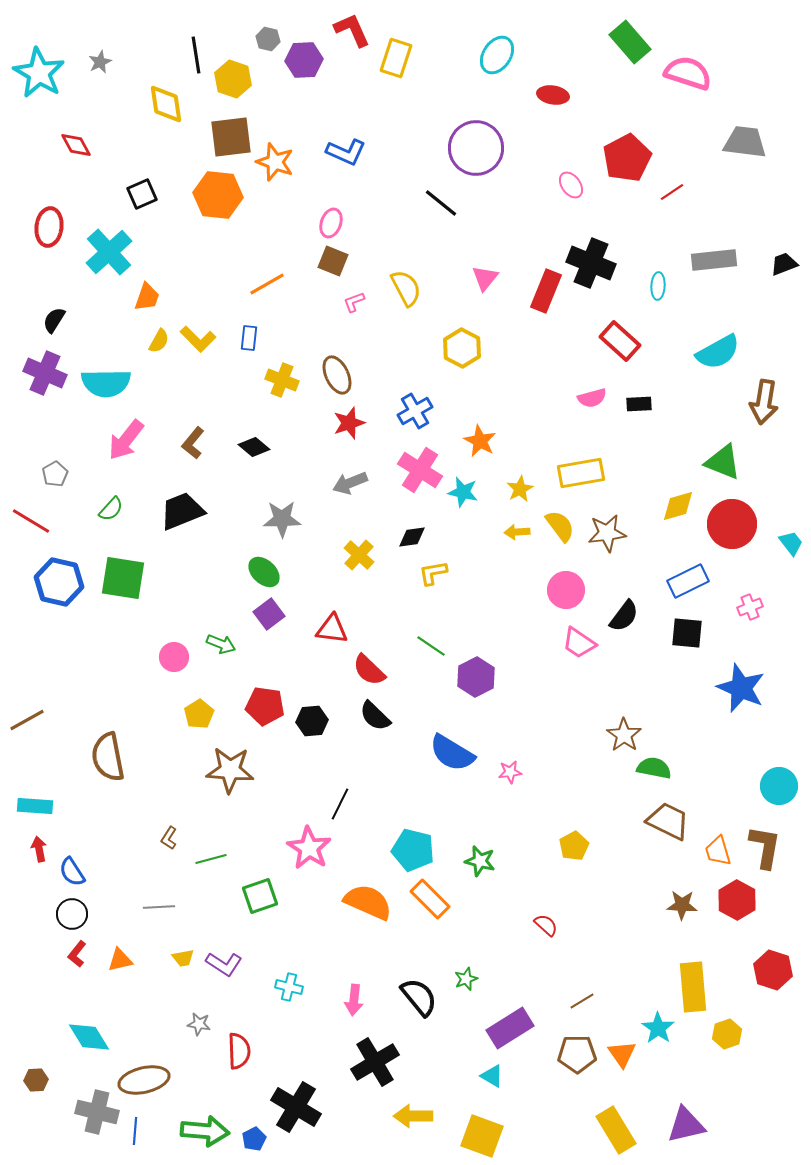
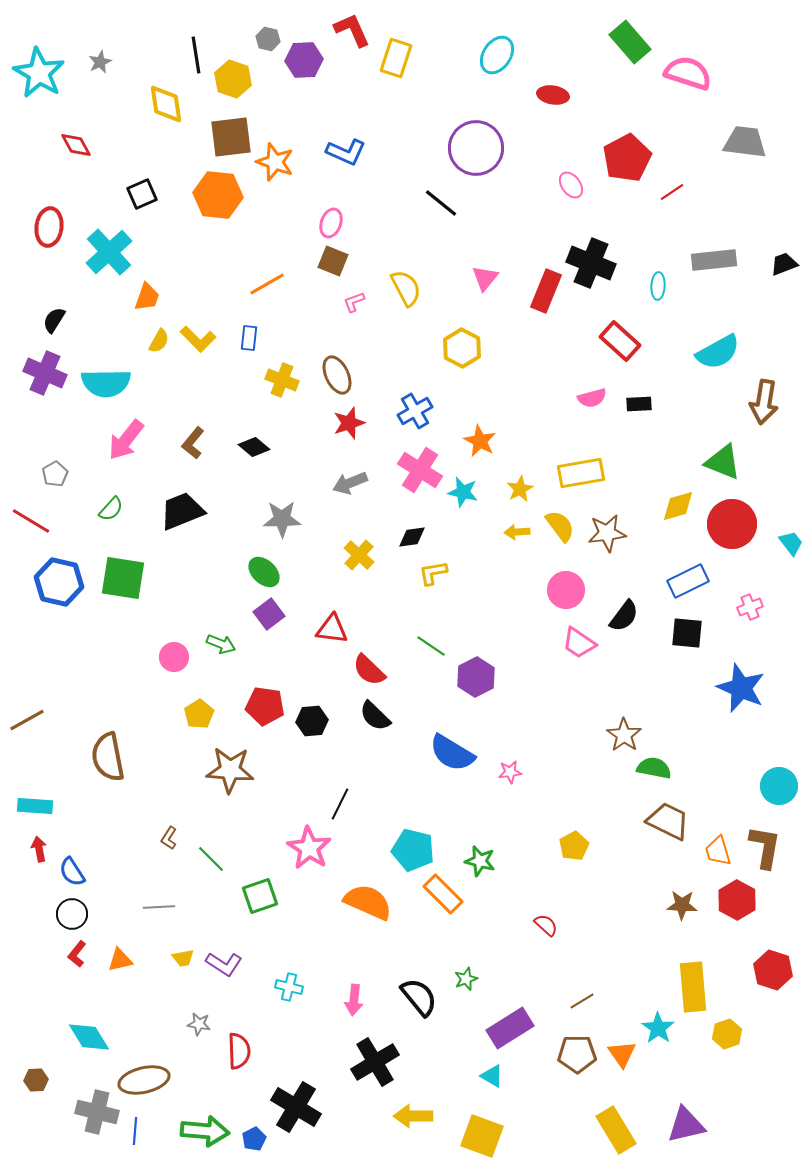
green line at (211, 859): rotated 60 degrees clockwise
orange rectangle at (430, 899): moved 13 px right, 5 px up
